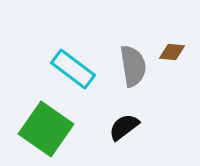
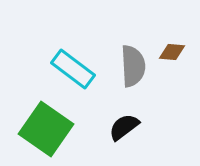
gray semicircle: rotated 6 degrees clockwise
